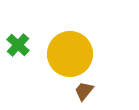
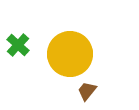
brown trapezoid: moved 3 px right
